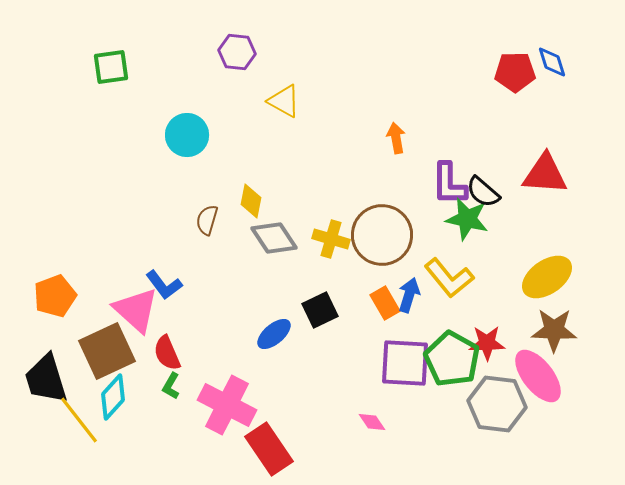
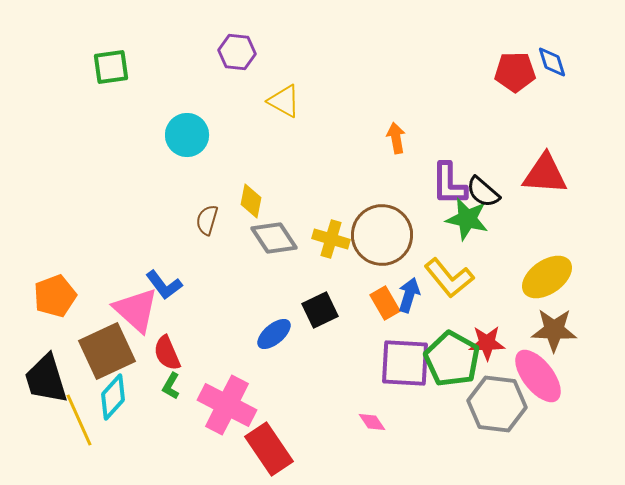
yellow line: rotated 14 degrees clockwise
